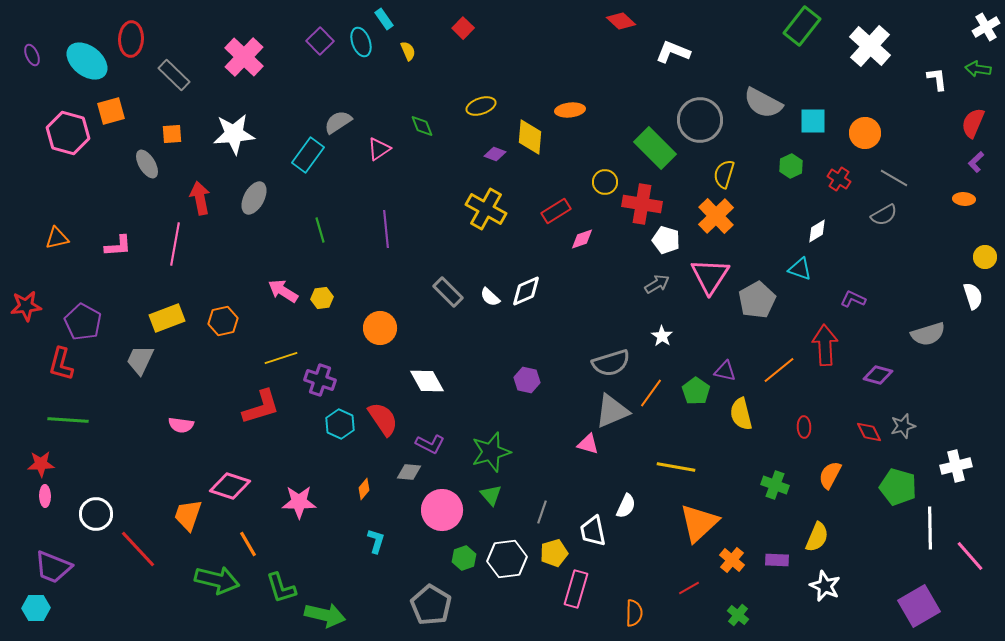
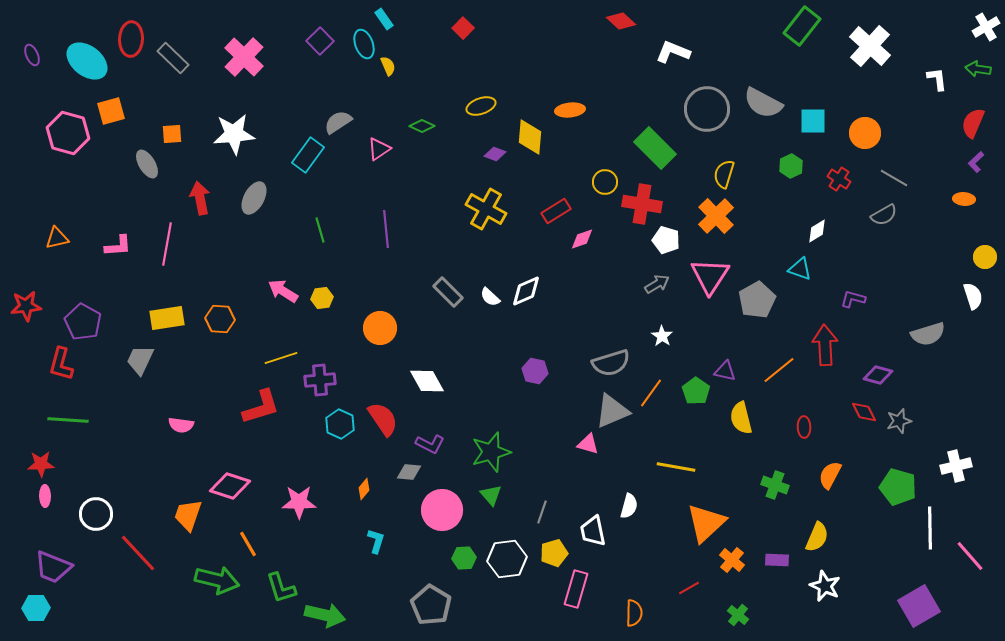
cyan ellipse at (361, 42): moved 3 px right, 2 px down
yellow semicircle at (408, 51): moved 20 px left, 15 px down
gray rectangle at (174, 75): moved 1 px left, 17 px up
gray circle at (700, 120): moved 7 px right, 11 px up
green diamond at (422, 126): rotated 45 degrees counterclockwise
pink line at (175, 244): moved 8 px left
purple L-shape at (853, 299): rotated 10 degrees counterclockwise
yellow rectangle at (167, 318): rotated 12 degrees clockwise
orange hexagon at (223, 321): moved 3 px left, 2 px up; rotated 16 degrees clockwise
purple cross at (320, 380): rotated 24 degrees counterclockwise
purple hexagon at (527, 380): moved 8 px right, 9 px up
yellow semicircle at (741, 414): moved 4 px down
gray star at (903, 426): moved 4 px left, 5 px up
red diamond at (869, 432): moved 5 px left, 20 px up
white semicircle at (626, 506): moved 3 px right; rotated 10 degrees counterclockwise
orange triangle at (699, 523): moved 7 px right
red line at (138, 549): moved 4 px down
green hexagon at (464, 558): rotated 15 degrees clockwise
